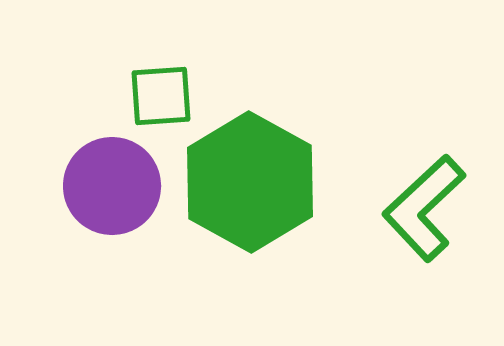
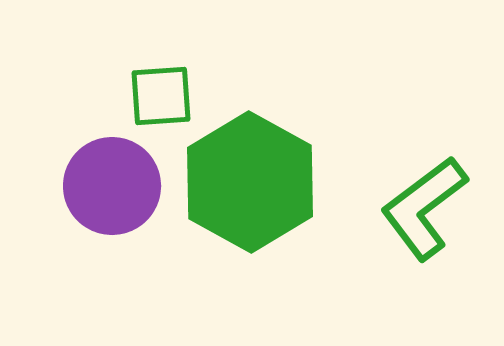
green L-shape: rotated 6 degrees clockwise
